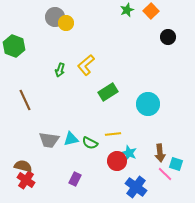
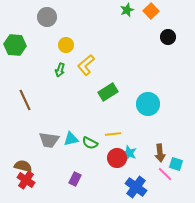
gray circle: moved 8 px left
yellow circle: moved 22 px down
green hexagon: moved 1 px right, 1 px up; rotated 15 degrees counterclockwise
red circle: moved 3 px up
